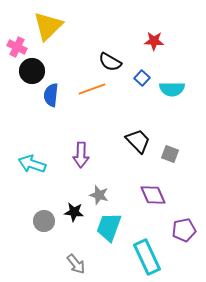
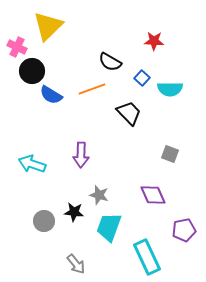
cyan semicircle: moved 2 px left
blue semicircle: rotated 65 degrees counterclockwise
black trapezoid: moved 9 px left, 28 px up
